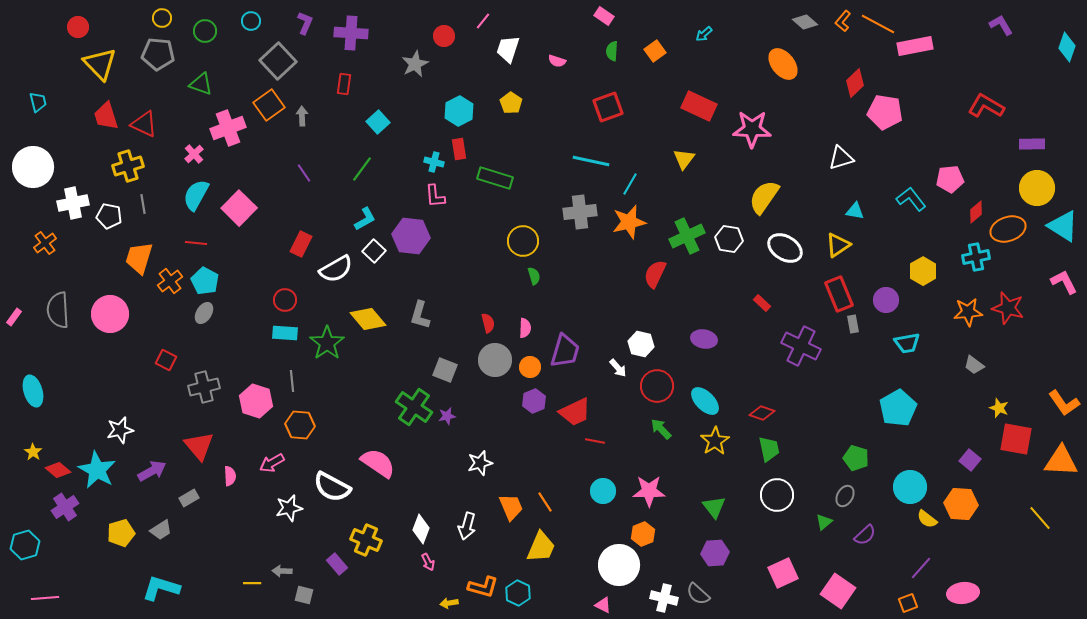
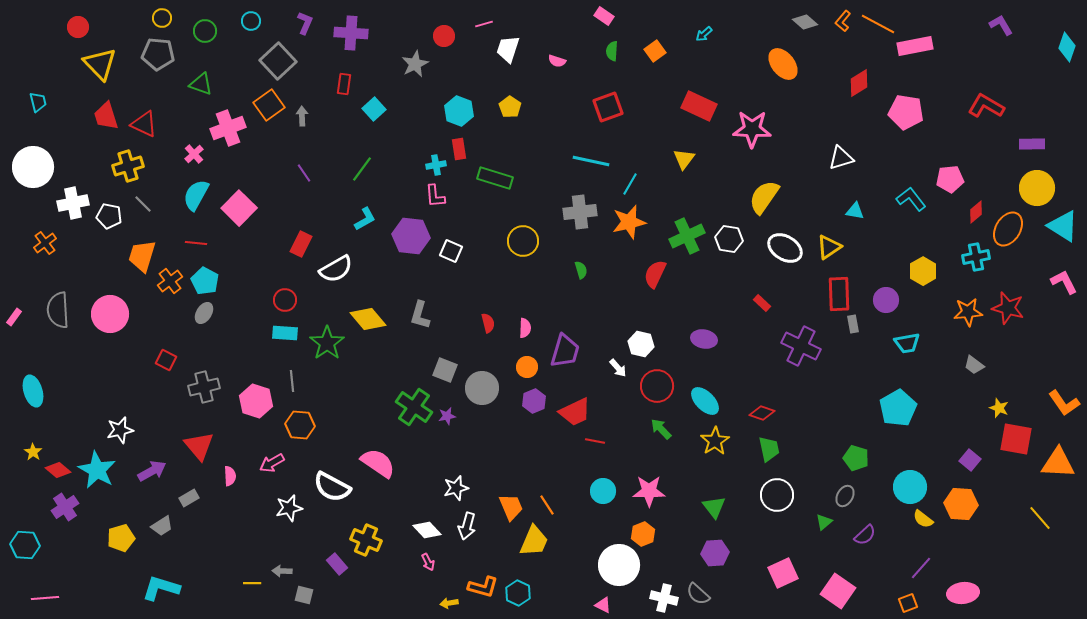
pink line at (483, 21): moved 1 px right, 3 px down; rotated 36 degrees clockwise
red diamond at (855, 83): moved 4 px right; rotated 12 degrees clockwise
yellow pentagon at (511, 103): moved 1 px left, 4 px down
cyan hexagon at (459, 111): rotated 12 degrees counterclockwise
pink pentagon at (885, 112): moved 21 px right
cyan square at (378, 122): moved 4 px left, 13 px up
cyan cross at (434, 162): moved 2 px right, 3 px down; rotated 24 degrees counterclockwise
gray line at (143, 204): rotated 36 degrees counterclockwise
orange ellipse at (1008, 229): rotated 40 degrees counterclockwise
yellow triangle at (838, 245): moved 9 px left, 2 px down
white square at (374, 251): moved 77 px right; rotated 20 degrees counterclockwise
orange trapezoid at (139, 258): moved 3 px right, 2 px up
green semicircle at (534, 276): moved 47 px right, 6 px up
red rectangle at (839, 294): rotated 20 degrees clockwise
gray circle at (495, 360): moved 13 px left, 28 px down
orange circle at (530, 367): moved 3 px left
orange triangle at (1061, 461): moved 3 px left, 2 px down
white star at (480, 463): moved 24 px left, 25 px down
orange line at (545, 502): moved 2 px right, 3 px down
yellow semicircle at (927, 519): moved 4 px left
white diamond at (421, 529): moved 6 px right, 1 px down; rotated 64 degrees counterclockwise
gray trapezoid at (161, 530): moved 1 px right, 4 px up
yellow pentagon at (121, 533): moved 5 px down
cyan hexagon at (25, 545): rotated 20 degrees clockwise
yellow trapezoid at (541, 547): moved 7 px left, 6 px up
